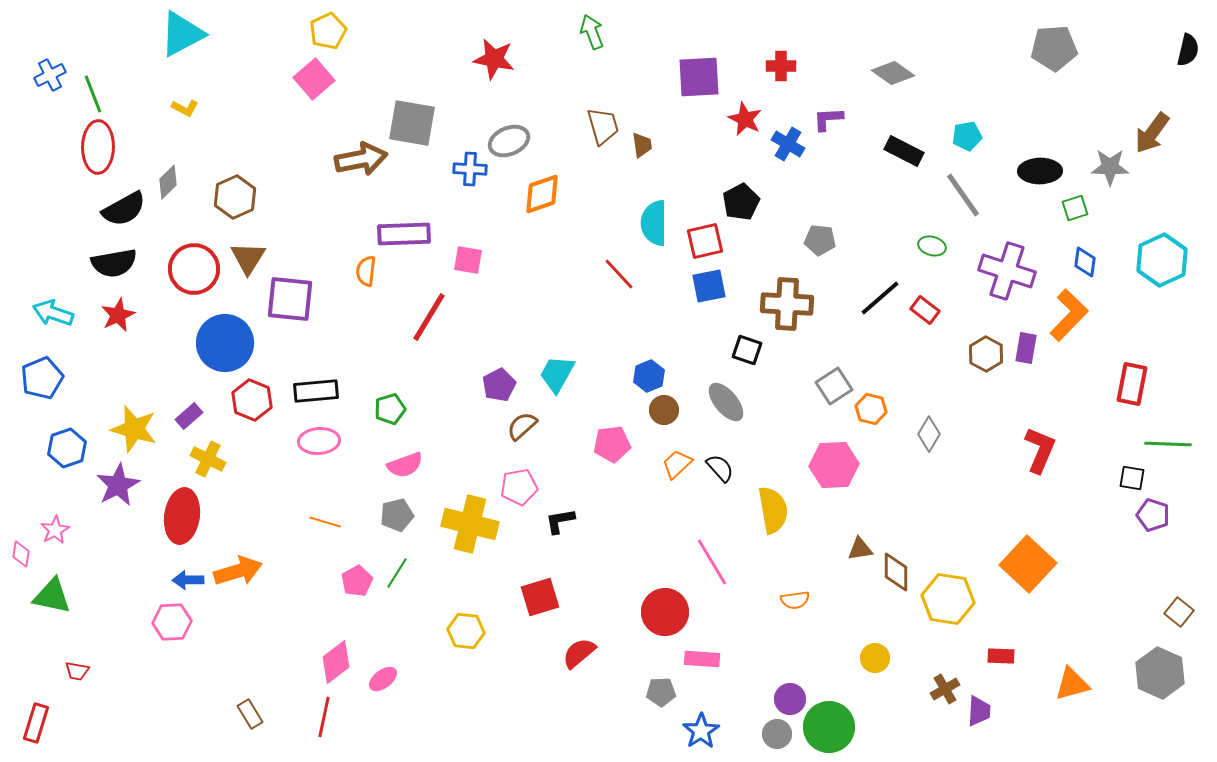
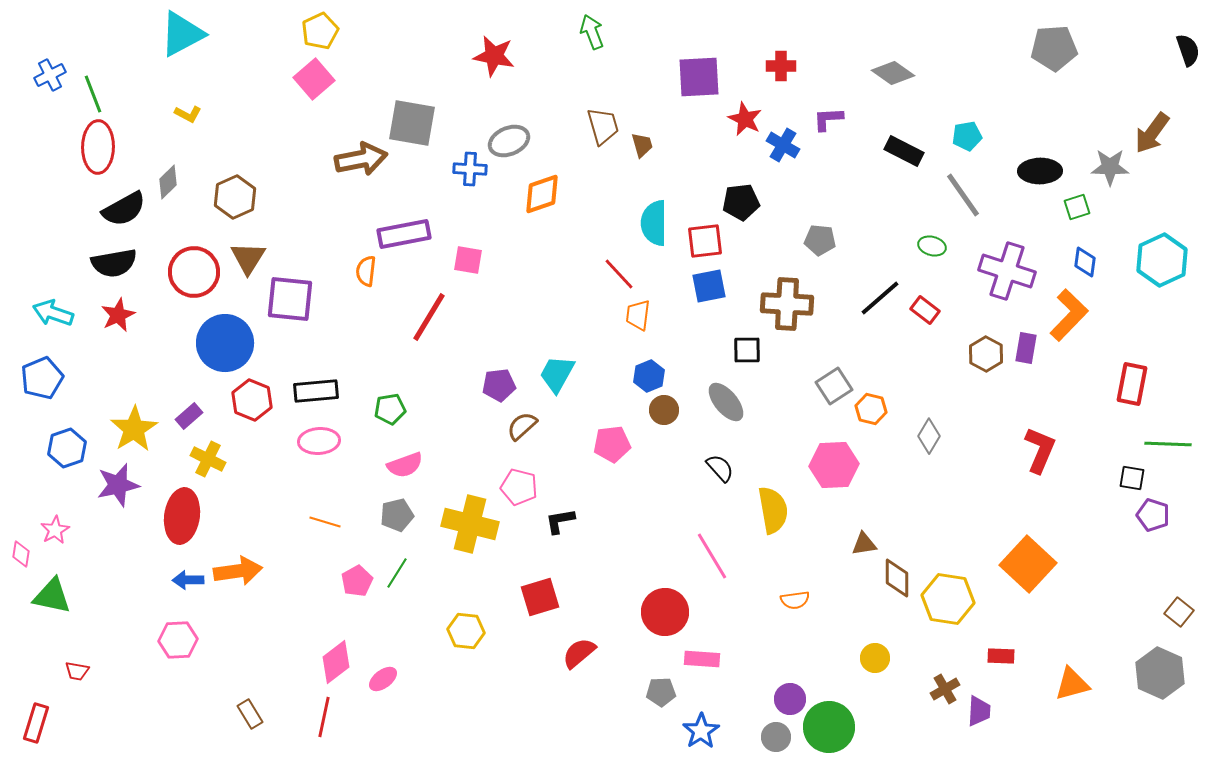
yellow pentagon at (328, 31): moved 8 px left
black semicircle at (1188, 50): rotated 32 degrees counterclockwise
red star at (494, 59): moved 3 px up
yellow L-shape at (185, 108): moved 3 px right, 6 px down
blue cross at (788, 144): moved 5 px left, 1 px down
brown trapezoid at (642, 145): rotated 8 degrees counterclockwise
black pentagon at (741, 202): rotated 21 degrees clockwise
green square at (1075, 208): moved 2 px right, 1 px up
purple rectangle at (404, 234): rotated 9 degrees counterclockwise
red square at (705, 241): rotated 6 degrees clockwise
red circle at (194, 269): moved 3 px down
black square at (747, 350): rotated 20 degrees counterclockwise
purple pentagon at (499, 385): rotated 20 degrees clockwise
green pentagon at (390, 409): rotated 8 degrees clockwise
yellow star at (134, 429): rotated 24 degrees clockwise
gray diamond at (929, 434): moved 2 px down
orange trapezoid at (677, 464): moved 39 px left, 149 px up; rotated 40 degrees counterclockwise
purple star at (118, 485): rotated 15 degrees clockwise
pink pentagon at (519, 487): rotated 24 degrees clockwise
brown triangle at (860, 549): moved 4 px right, 5 px up
pink line at (712, 562): moved 6 px up
orange arrow at (238, 571): rotated 9 degrees clockwise
brown diamond at (896, 572): moved 1 px right, 6 px down
pink hexagon at (172, 622): moved 6 px right, 18 px down
gray circle at (777, 734): moved 1 px left, 3 px down
